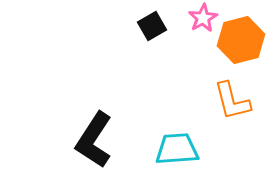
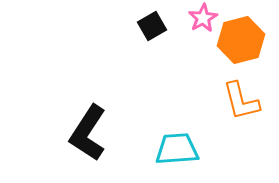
orange L-shape: moved 9 px right
black L-shape: moved 6 px left, 7 px up
